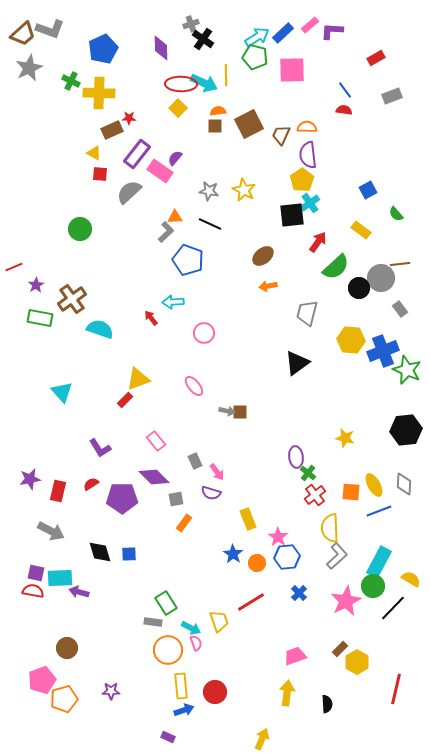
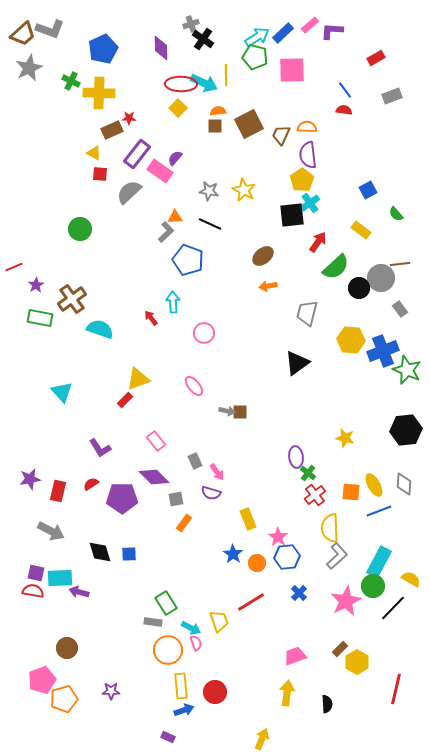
cyan arrow at (173, 302): rotated 90 degrees clockwise
